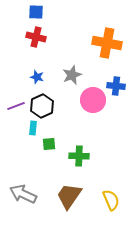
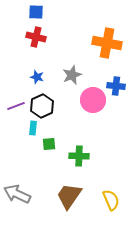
gray arrow: moved 6 px left
